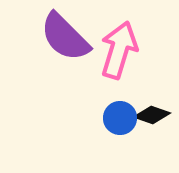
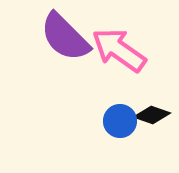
pink arrow: rotated 72 degrees counterclockwise
blue circle: moved 3 px down
